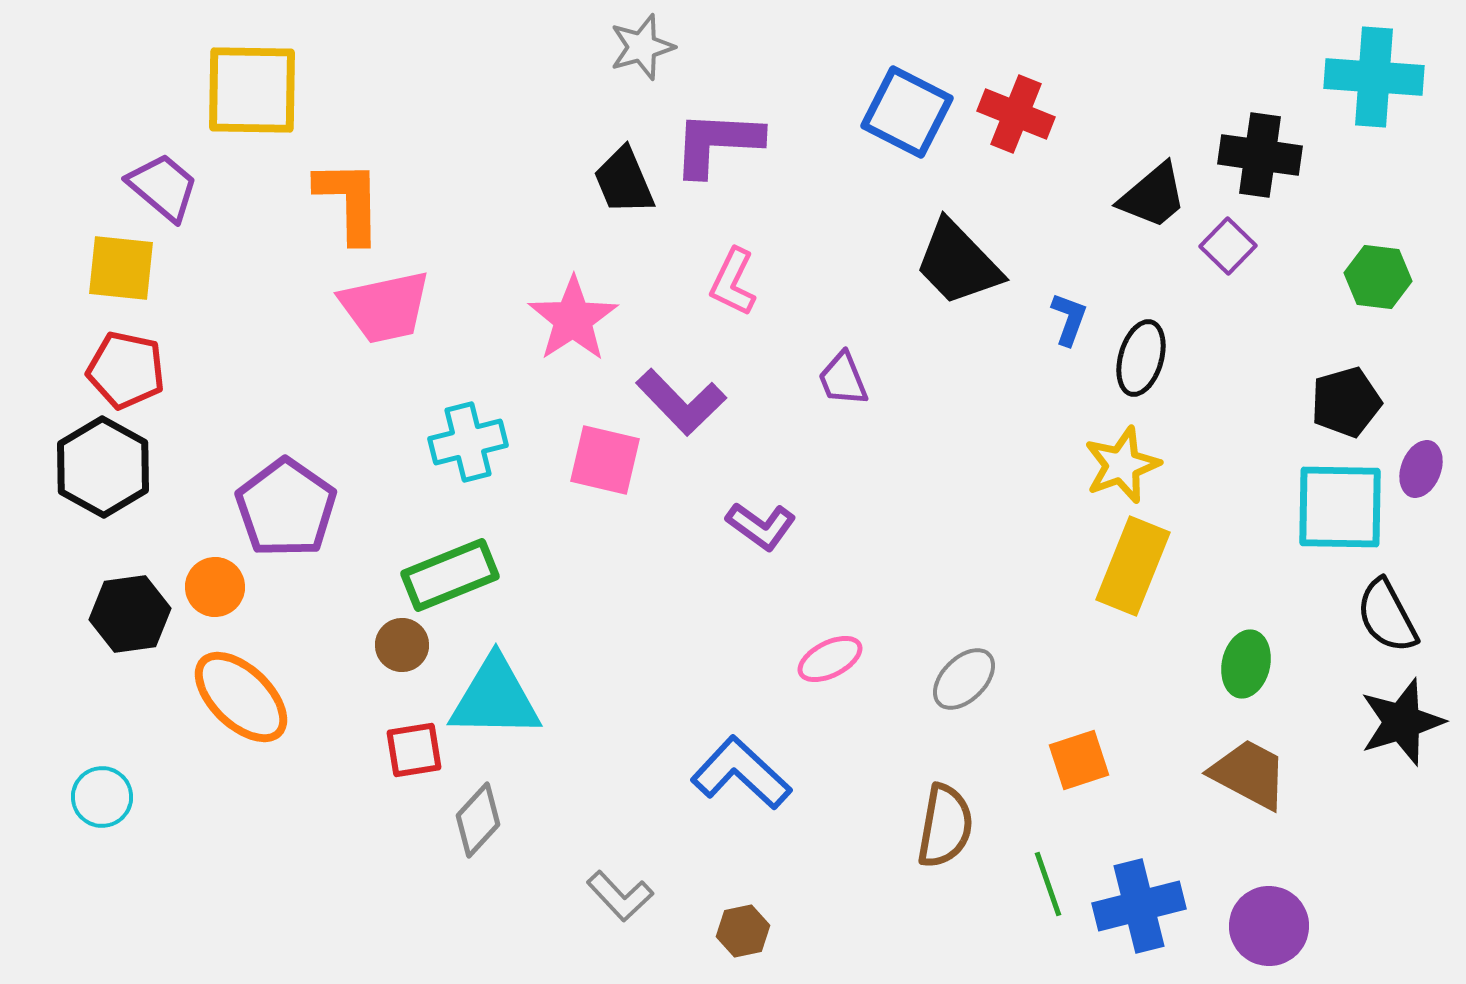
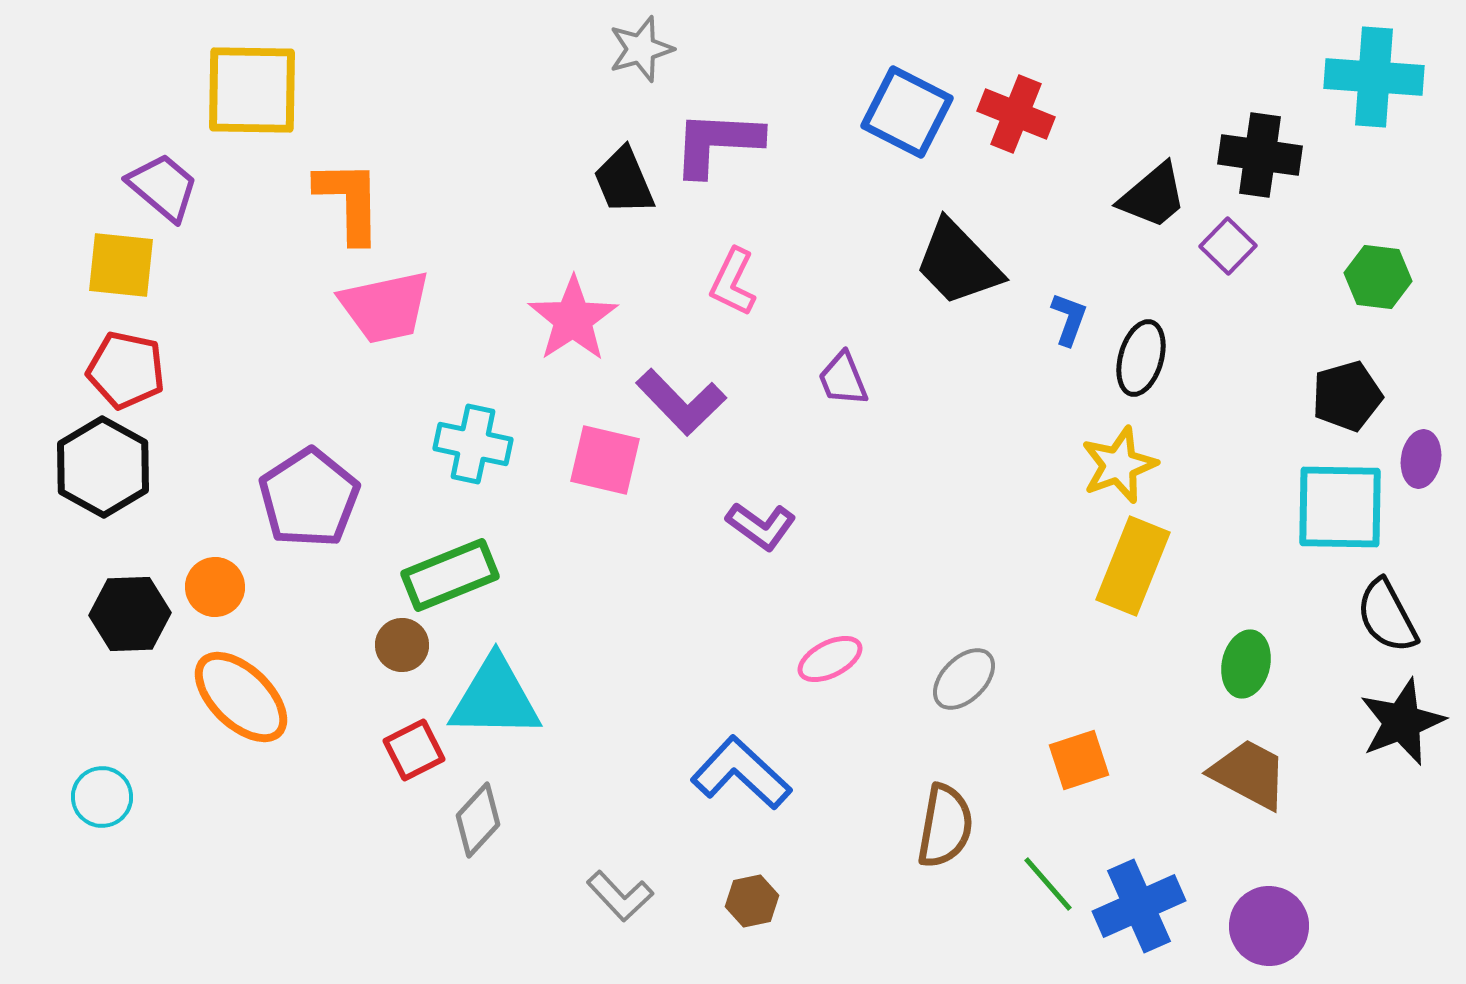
gray star at (642, 47): moved 1 px left, 2 px down
yellow square at (121, 268): moved 3 px up
black pentagon at (1346, 402): moved 1 px right, 6 px up
cyan cross at (468, 442): moved 5 px right, 2 px down; rotated 26 degrees clockwise
yellow star at (1122, 465): moved 3 px left
purple ellipse at (1421, 469): moved 10 px up; rotated 12 degrees counterclockwise
purple pentagon at (286, 508): moved 23 px right, 10 px up; rotated 4 degrees clockwise
black hexagon at (130, 614): rotated 6 degrees clockwise
black star at (1402, 722): rotated 4 degrees counterclockwise
red square at (414, 750): rotated 18 degrees counterclockwise
green line at (1048, 884): rotated 22 degrees counterclockwise
blue cross at (1139, 906): rotated 10 degrees counterclockwise
brown hexagon at (743, 931): moved 9 px right, 30 px up
